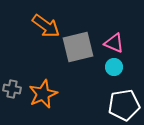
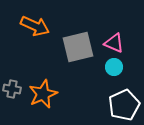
orange arrow: moved 11 px left; rotated 12 degrees counterclockwise
white pentagon: rotated 16 degrees counterclockwise
